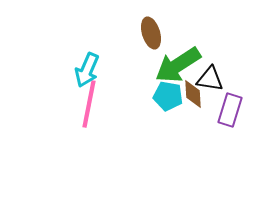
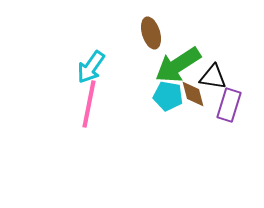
cyan arrow: moved 4 px right, 3 px up; rotated 12 degrees clockwise
black triangle: moved 3 px right, 2 px up
brown diamond: rotated 12 degrees counterclockwise
purple rectangle: moved 1 px left, 5 px up
